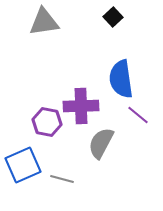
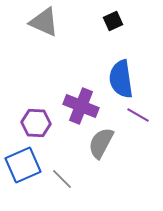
black square: moved 4 px down; rotated 18 degrees clockwise
gray triangle: rotated 32 degrees clockwise
purple cross: rotated 24 degrees clockwise
purple line: rotated 10 degrees counterclockwise
purple hexagon: moved 11 px left, 1 px down; rotated 8 degrees counterclockwise
gray line: rotated 30 degrees clockwise
